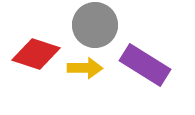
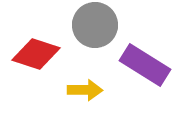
yellow arrow: moved 22 px down
